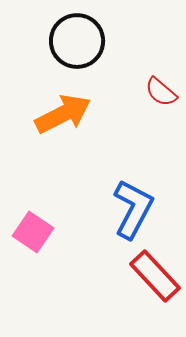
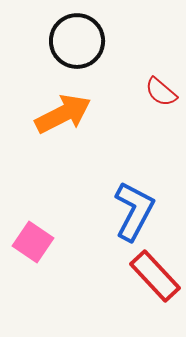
blue L-shape: moved 1 px right, 2 px down
pink square: moved 10 px down
